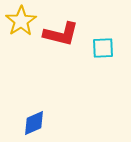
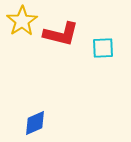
yellow star: moved 1 px right
blue diamond: moved 1 px right
